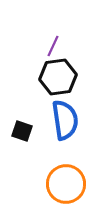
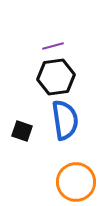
purple line: rotated 50 degrees clockwise
black hexagon: moved 2 px left
orange circle: moved 10 px right, 2 px up
